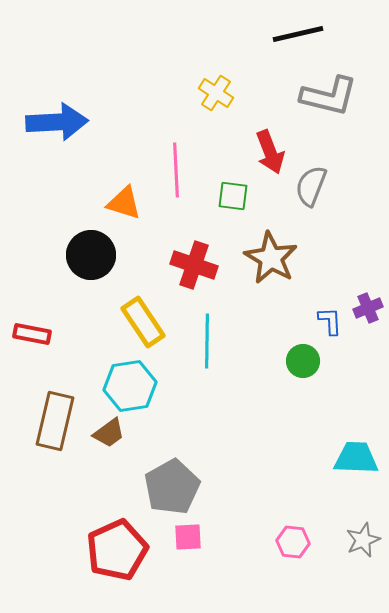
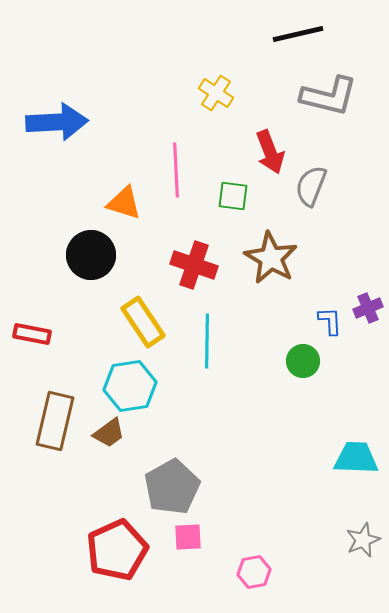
pink hexagon: moved 39 px left, 30 px down; rotated 16 degrees counterclockwise
